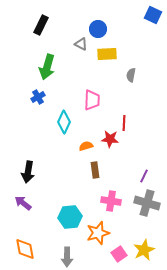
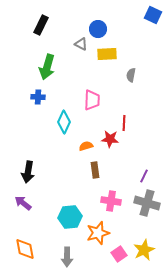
blue cross: rotated 32 degrees clockwise
